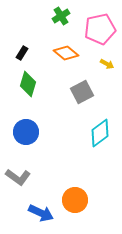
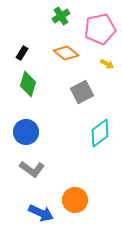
gray L-shape: moved 14 px right, 8 px up
